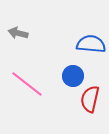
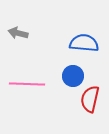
blue semicircle: moved 7 px left, 1 px up
pink line: rotated 36 degrees counterclockwise
